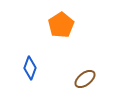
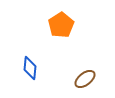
blue diamond: rotated 15 degrees counterclockwise
